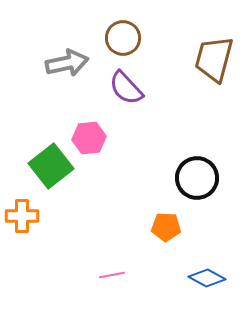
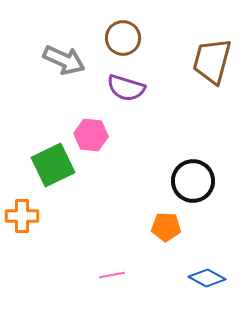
brown trapezoid: moved 2 px left, 2 px down
gray arrow: moved 3 px left, 3 px up; rotated 36 degrees clockwise
purple semicircle: rotated 30 degrees counterclockwise
pink hexagon: moved 2 px right, 3 px up; rotated 12 degrees clockwise
green square: moved 2 px right, 1 px up; rotated 12 degrees clockwise
black circle: moved 4 px left, 3 px down
